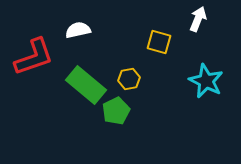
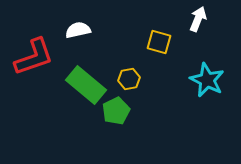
cyan star: moved 1 px right, 1 px up
